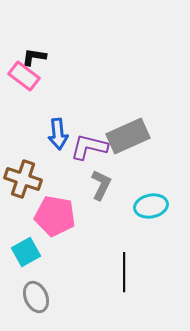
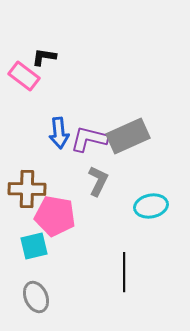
black L-shape: moved 10 px right
blue arrow: moved 1 px right, 1 px up
purple L-shape: moved 8 px up
brown cross: moved 4 px right, 10 px down; rotated 18 degrees counterclockwise
gray L-shape: moved 3 px left, 4 px up
cyan square: moved 8 px right, 6 px up; rotated 16 degrees clockwise
